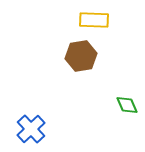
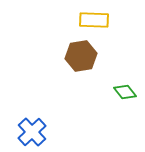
green diamond: moved 2 px left, 13 px up; rotated 15 degrees counterclockwise
blue cross: moved 1 px right, 3 px down
